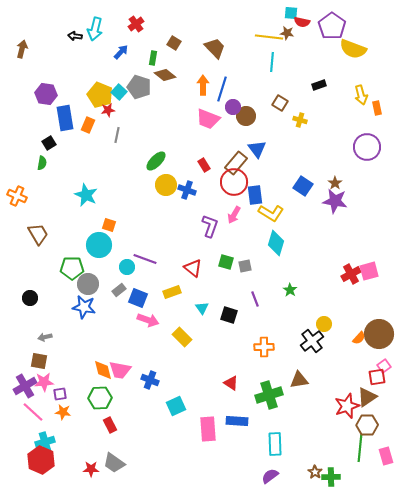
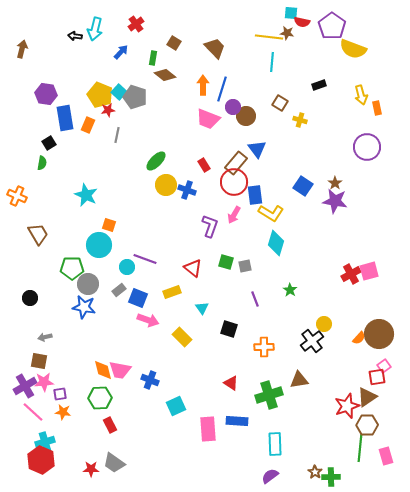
gray pentagon at (139, 87): moved 4 px left, 10 px down
black square at (229, 315): moved 14 px down
